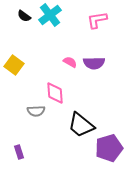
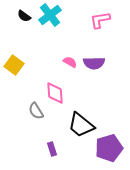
pink L-shape: moved 3 px right
gray semicircle: rotated 60 degrees clockwise
purple rectangle: moved 33 px right, 3 px up
